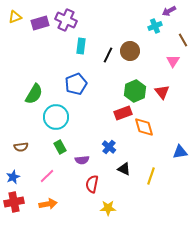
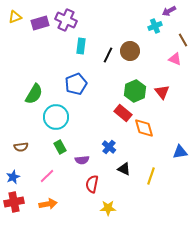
pink triangle: moved 2 px right, 2 px up; rotated 40 degrees counterclockwise
red rectangle: rotated 60 degrees clockwise
orange diamond: moved 1 px down
